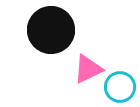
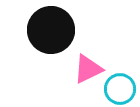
cyan circle: moved 2 px down
